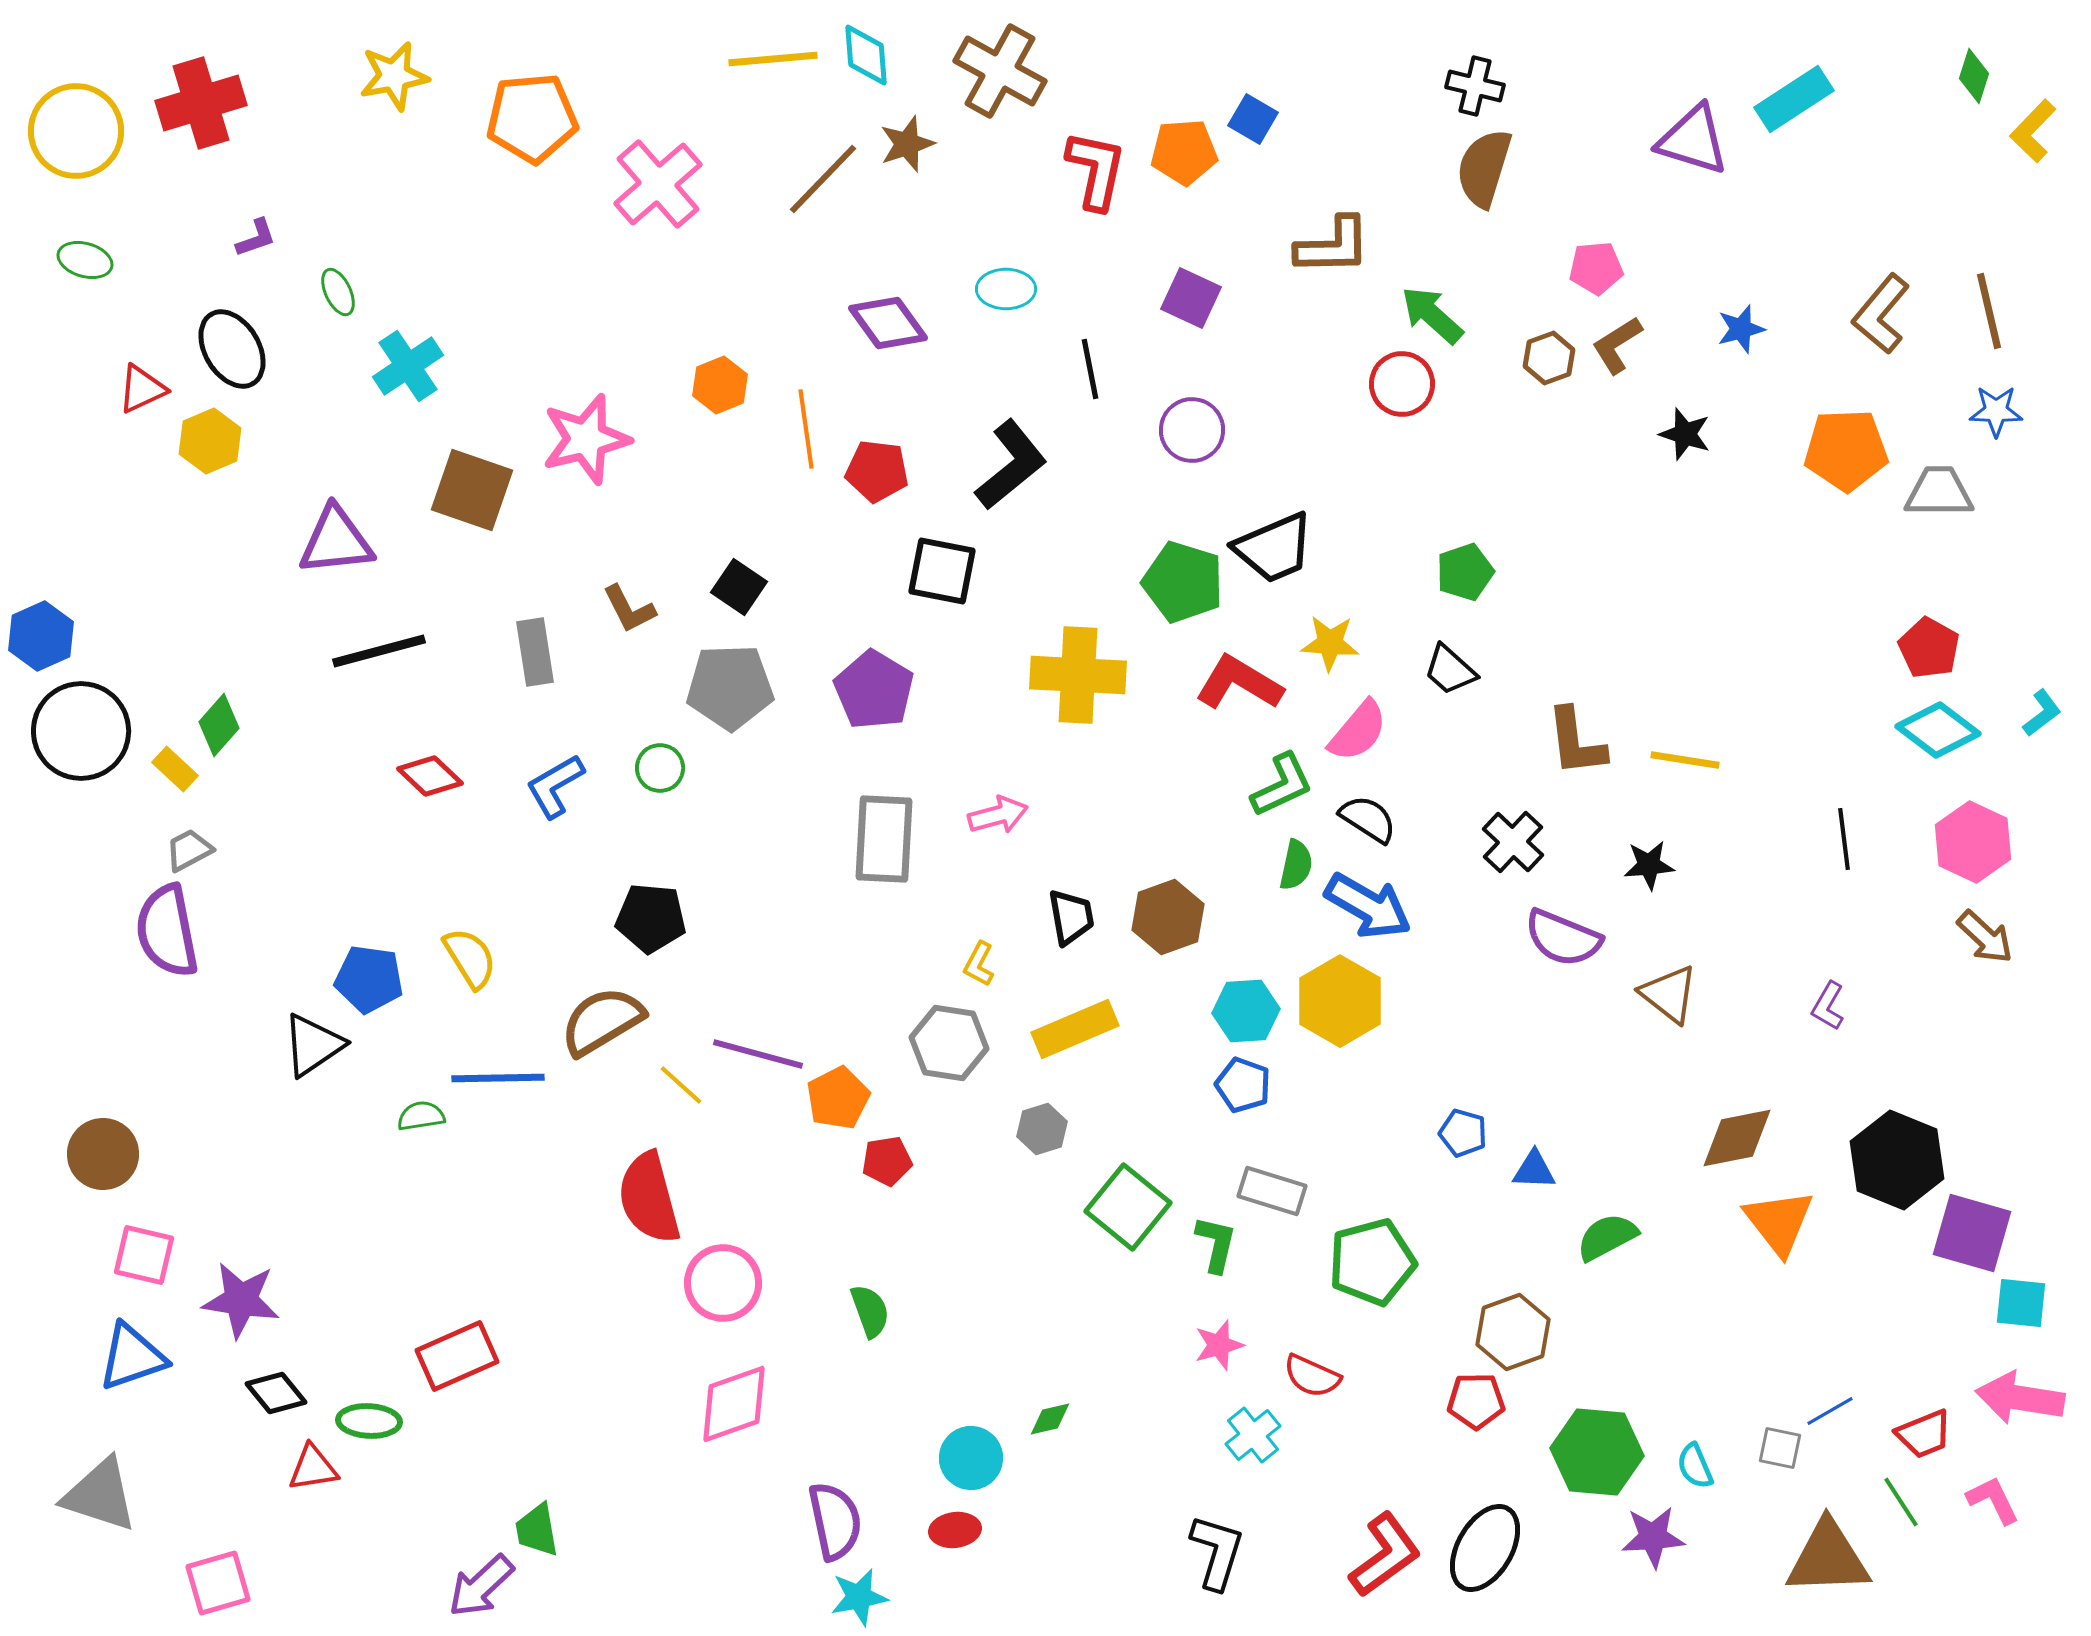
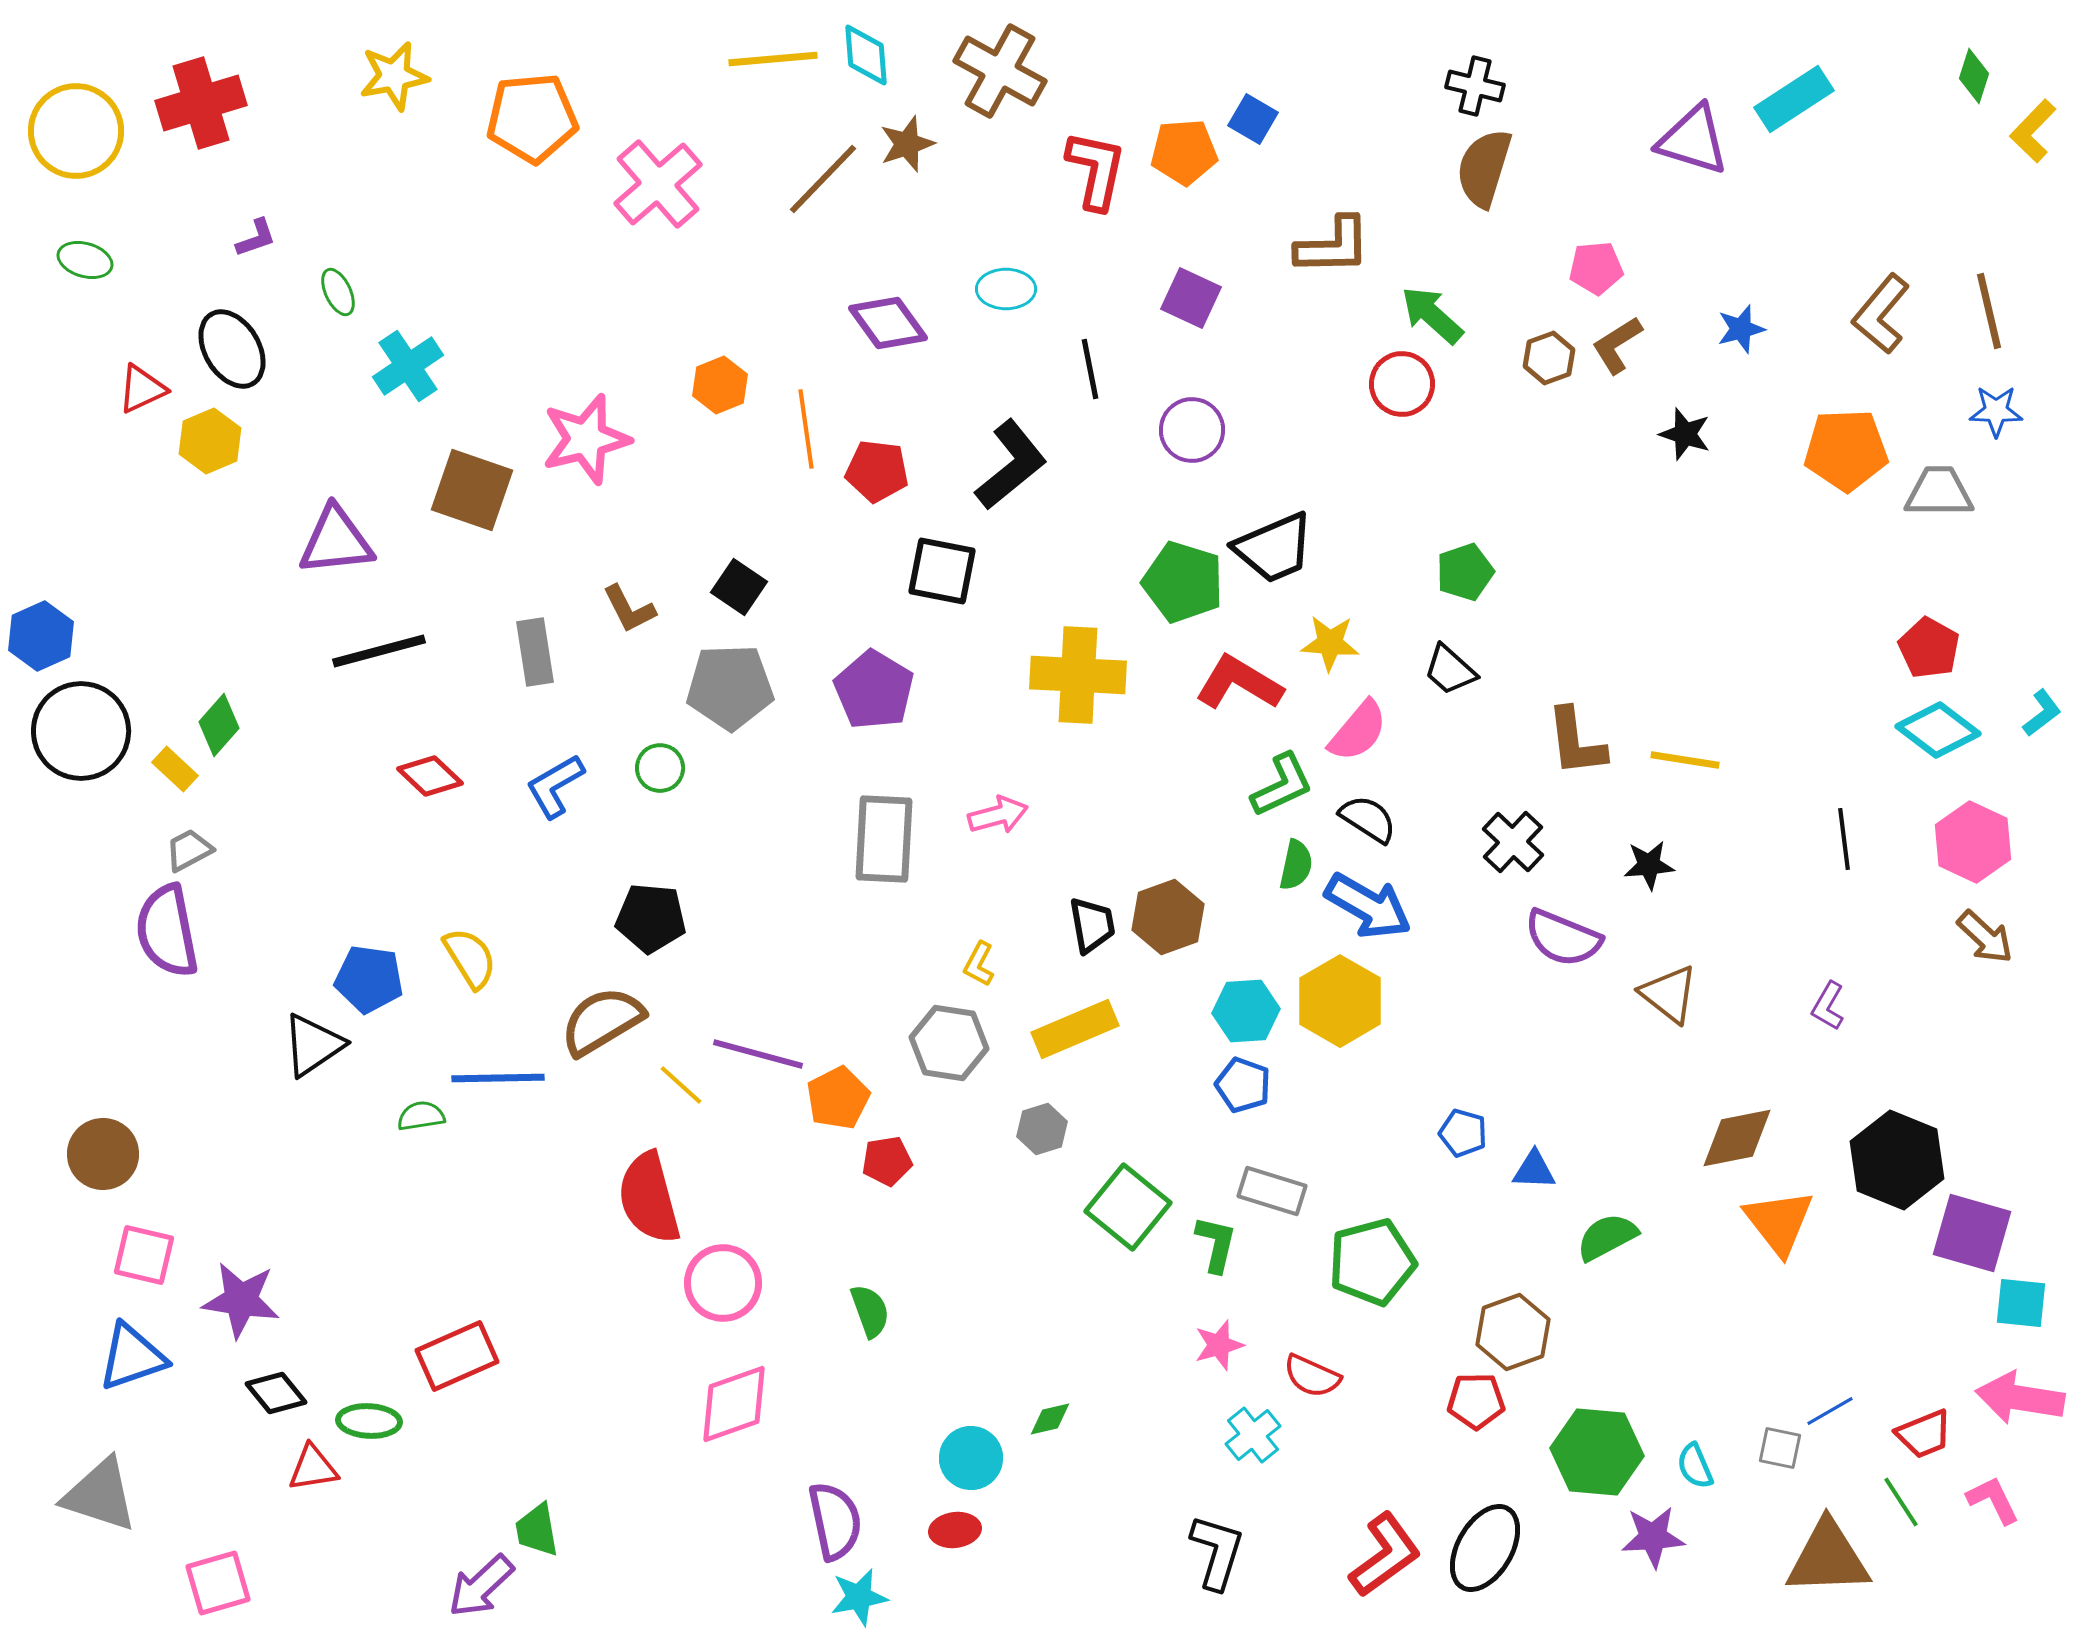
black trapezoid at (1071, 917): moved 21 px right, 8 px down
